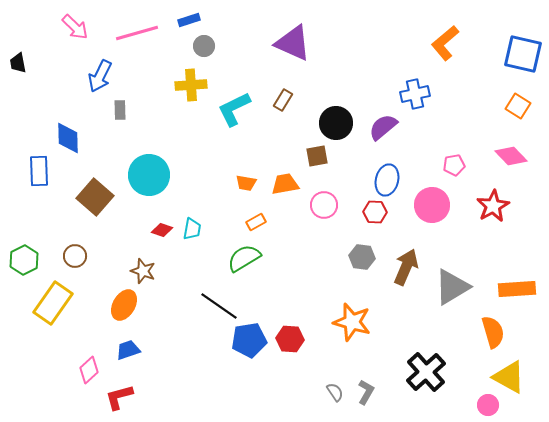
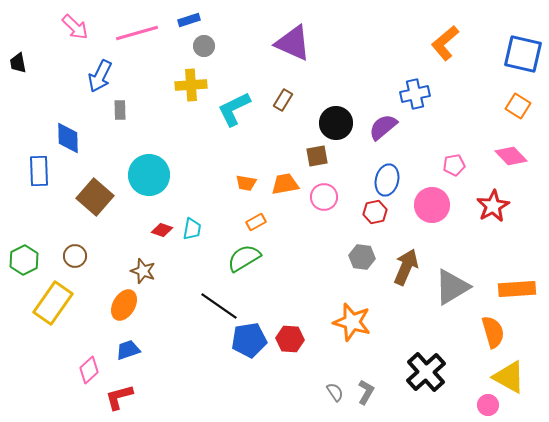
pink circle at (324, 205): moved 8 px up
red hexagon at (375, 212): rotated 15 degrees counterclockwise
